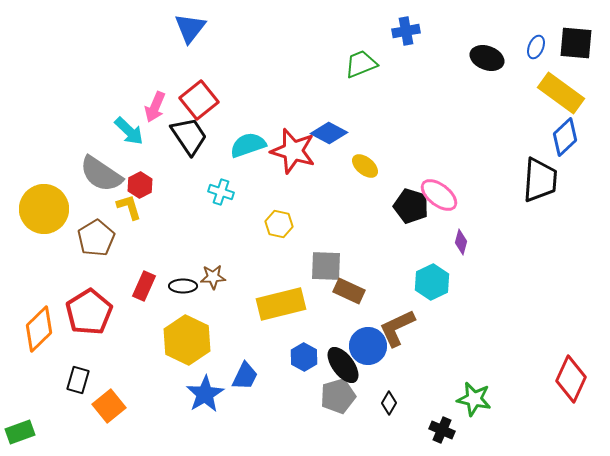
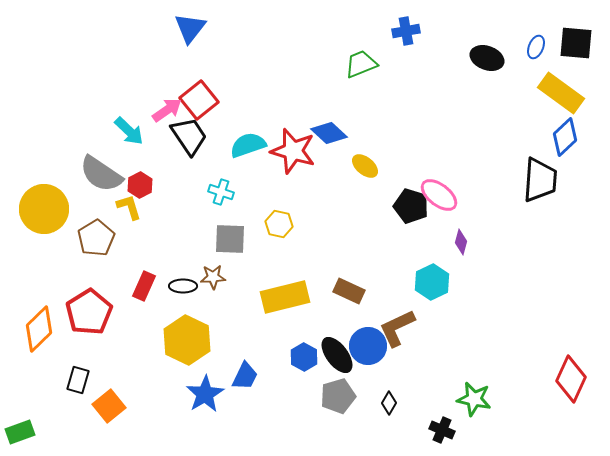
pink arrow at (155, 107): moved 12 px right, 3 px down; rotated 148 degrees counterclockwise
blue diamond at (329, 133): rotated 15 degrees clockwise
gray square at (326, 266): moved 96 px left, 27 px up
yellow rectangle at (281, 304): moved 4 px right, 7 px up
black ellipse at (343, 365): moved 6 px left, 10 px up
